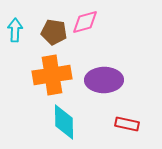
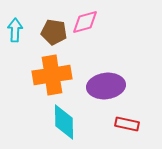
purple ellipse: moved 2 px right, 6 px down; rotated 6 degrees counterclockwise
